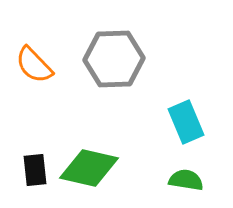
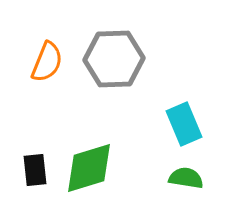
orange semicircle: moved 13 px right, 3 px up; rotated 114 degrees counterclockwise
cyan rectangle: moved 2 px left, 2 px down
green diamond: rotated 30 degrees counterclockwise
green semicircle: moved 2 px up
